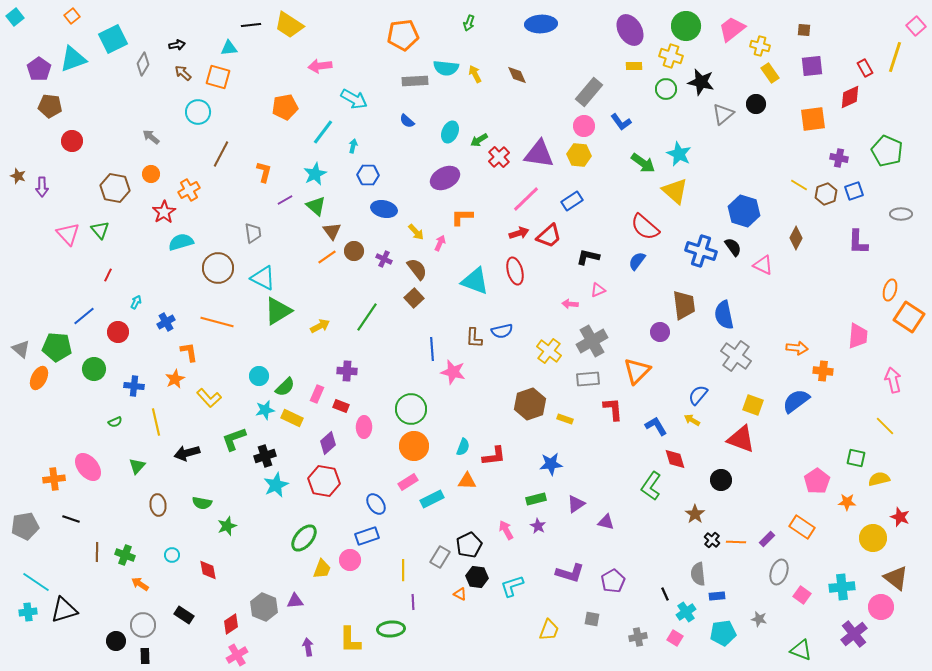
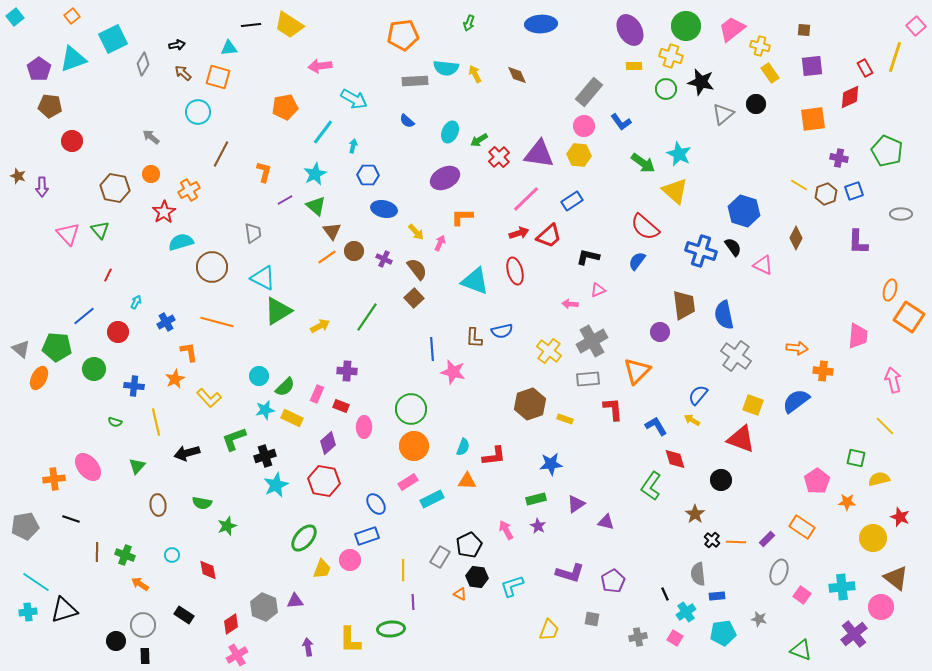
brown circle at (218, 268): moved 6 px left, 1 px up
green semicircle at (115, 422): rotated 40 degrees clockwise
